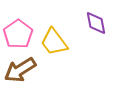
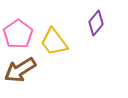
purple diamond: rotated 50 degrees clockwise
